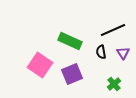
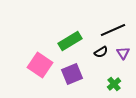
green rectangle: rotated 55 degrees counterclockwise
black semicircle: rotated 112 degrees counterclockwise
